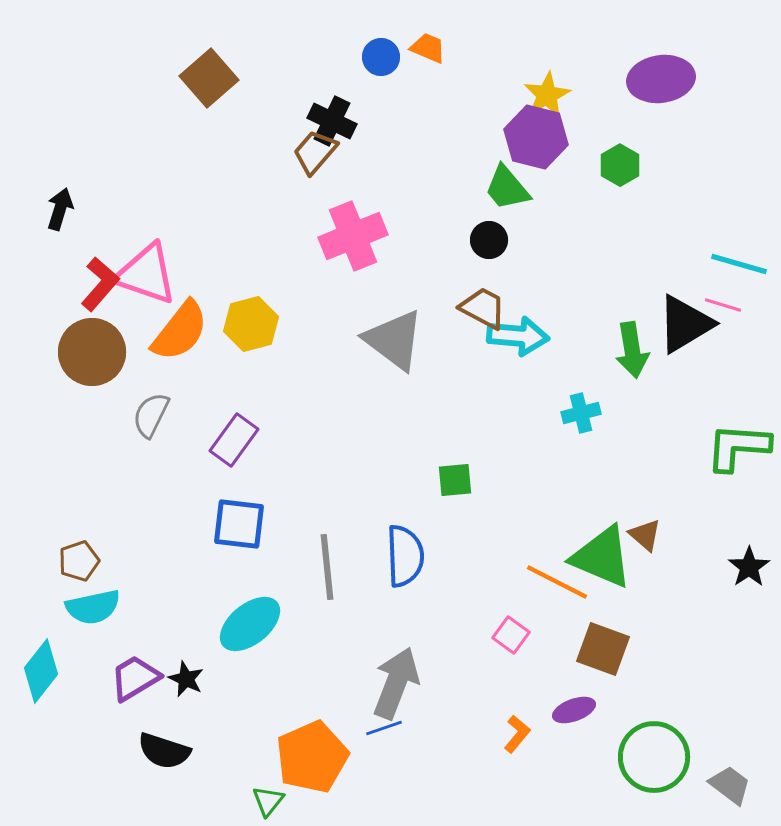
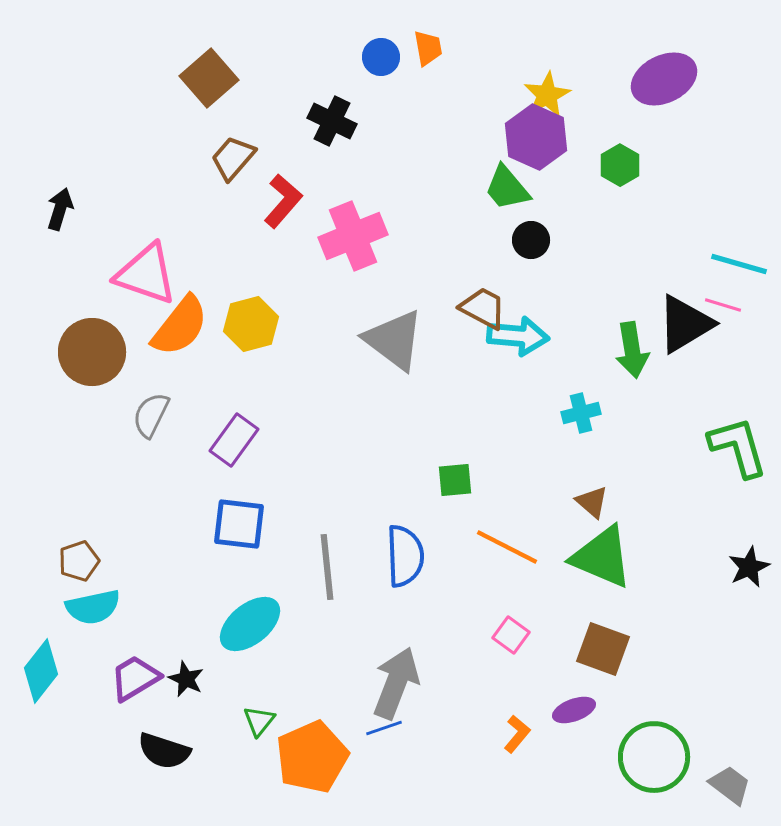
orange trapezoid at (428, 48): rotated 57 degrees clockwise
purple ellipse at (661, 79): moved 3 px right; rotated 18 degrees counterclockwise
purple hexagon at (536, 137): rotated 10 degrees clockwise
brown trapezoid at (315, 152): moved 82 px left, 6 px down
black circle at (489, 240): moved 42 px right
red L-shape at (100, 284): moved 183 px right, 83 px up
orange semicircle at (180, 331): moved 5 px up
green L-shape at (738, 447): rotated 70 degrees clockwise
brown triangle at (645, 535): moved 53 px left, 33 px up
black star at (749, 567): rotated 9 degrees clockwise
orange line at (557, 582): moved 50 px left, 35 px up
green triangle at (268, 801): moved 9 px left, 80 px up
